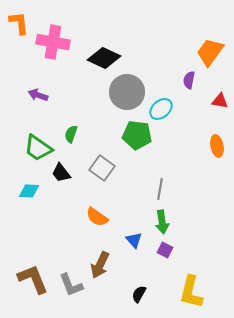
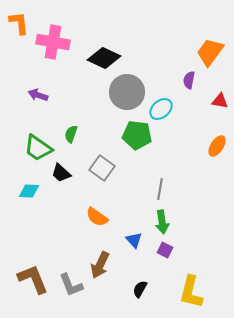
orange ellipse: rotated 45 degrees clockwise
black trapezoid: rotated 10 degrees counterclockwise
black semicircle: moved 1 px right, 5 px up
